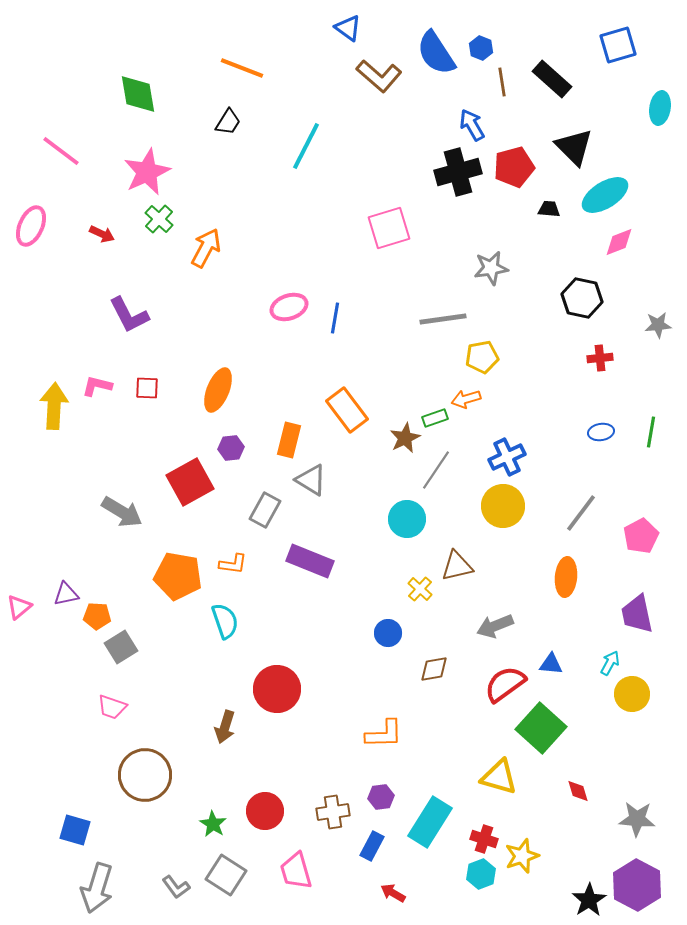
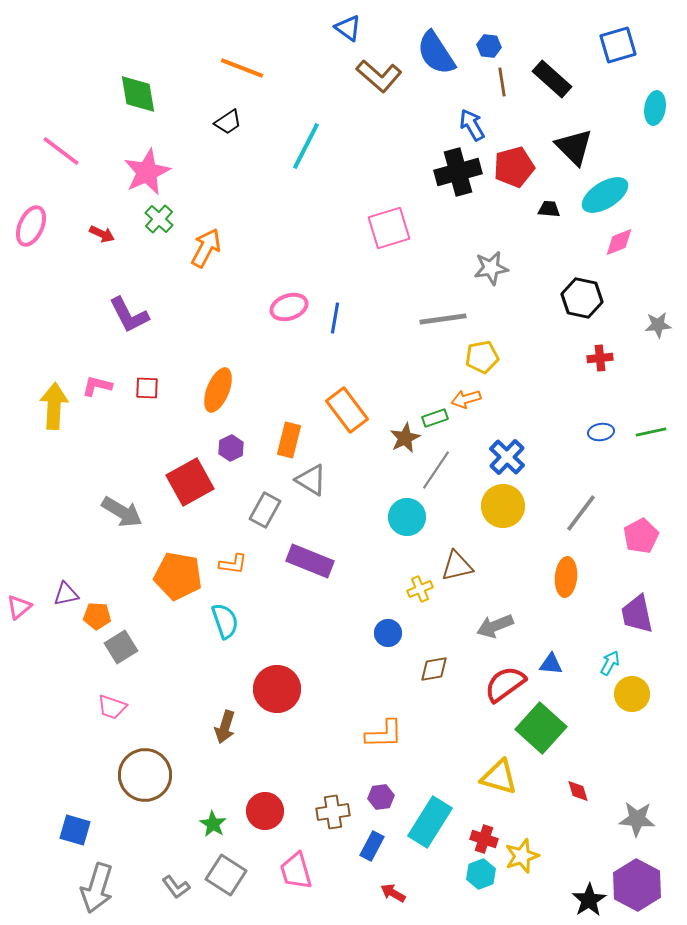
blue hexagon at (481, 48): moved 8 px right, 2 px up; rotated 15 degrees counterclockwise
cyan ellipse at (660, 108): moved 5 px left
black trapezoid at (228, 122): rotated 24 degrees clockwise
green line at (651, 432): rotated 68 degrees clockwise
purple hexagon at (231, 448): rotated 20 degrees counterclockwise
blue cross at (507, 457): rotated 21 degrees counterclockwise
cyan circle at (407, 519): moved 2 px up
yellow cross at (420, 589): rotated 25 degrees clockwise
